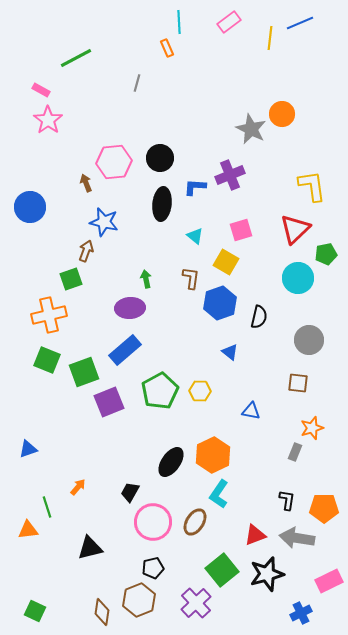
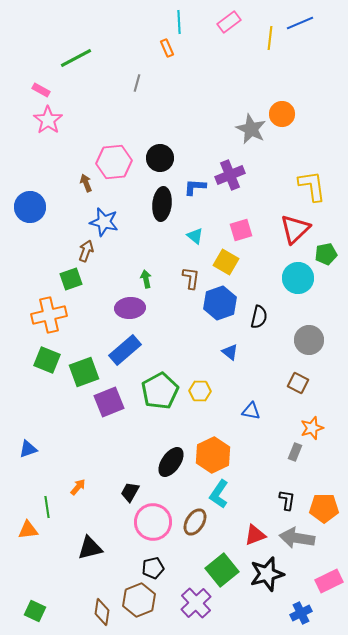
brown square at (298, 383): rotated 20 degrees clockwise
green line at (47, 507): rotated 10 degrees clockwise
